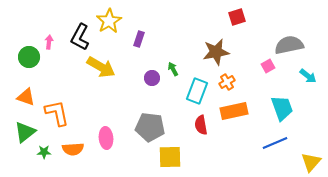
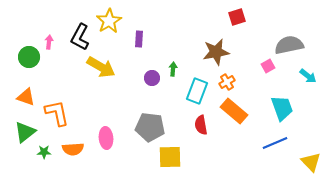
purple rectangle: rotated 14 degrees counterclockwise
green arrow: rotated 32 degrees clockwise
orange rectangle: rotated 52 degrees clockwise
yellow triangle: rotated 25 degrees counterclockwise
